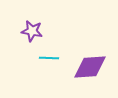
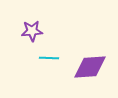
purple star: rotated 15 degrees counterclockwise
